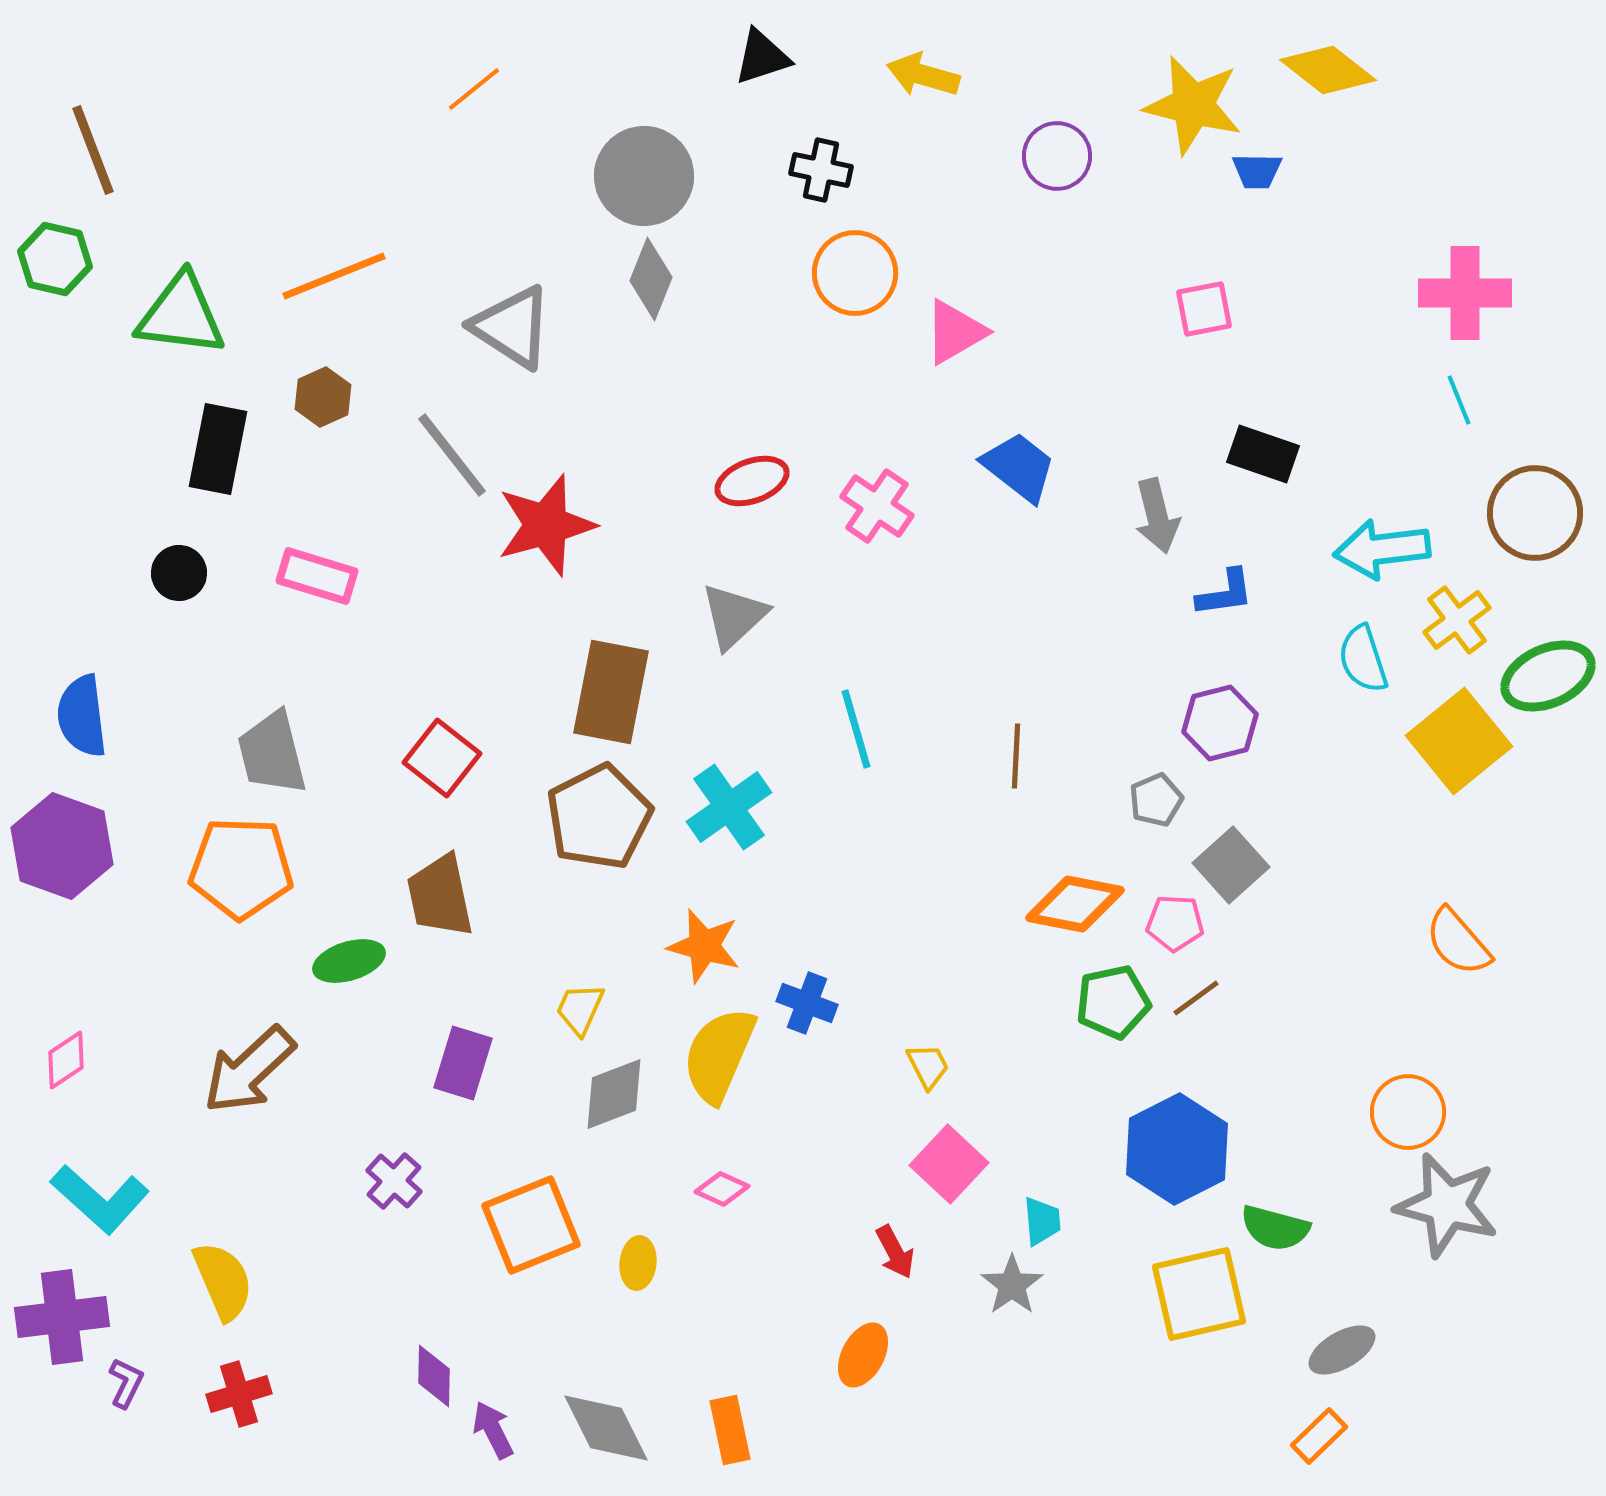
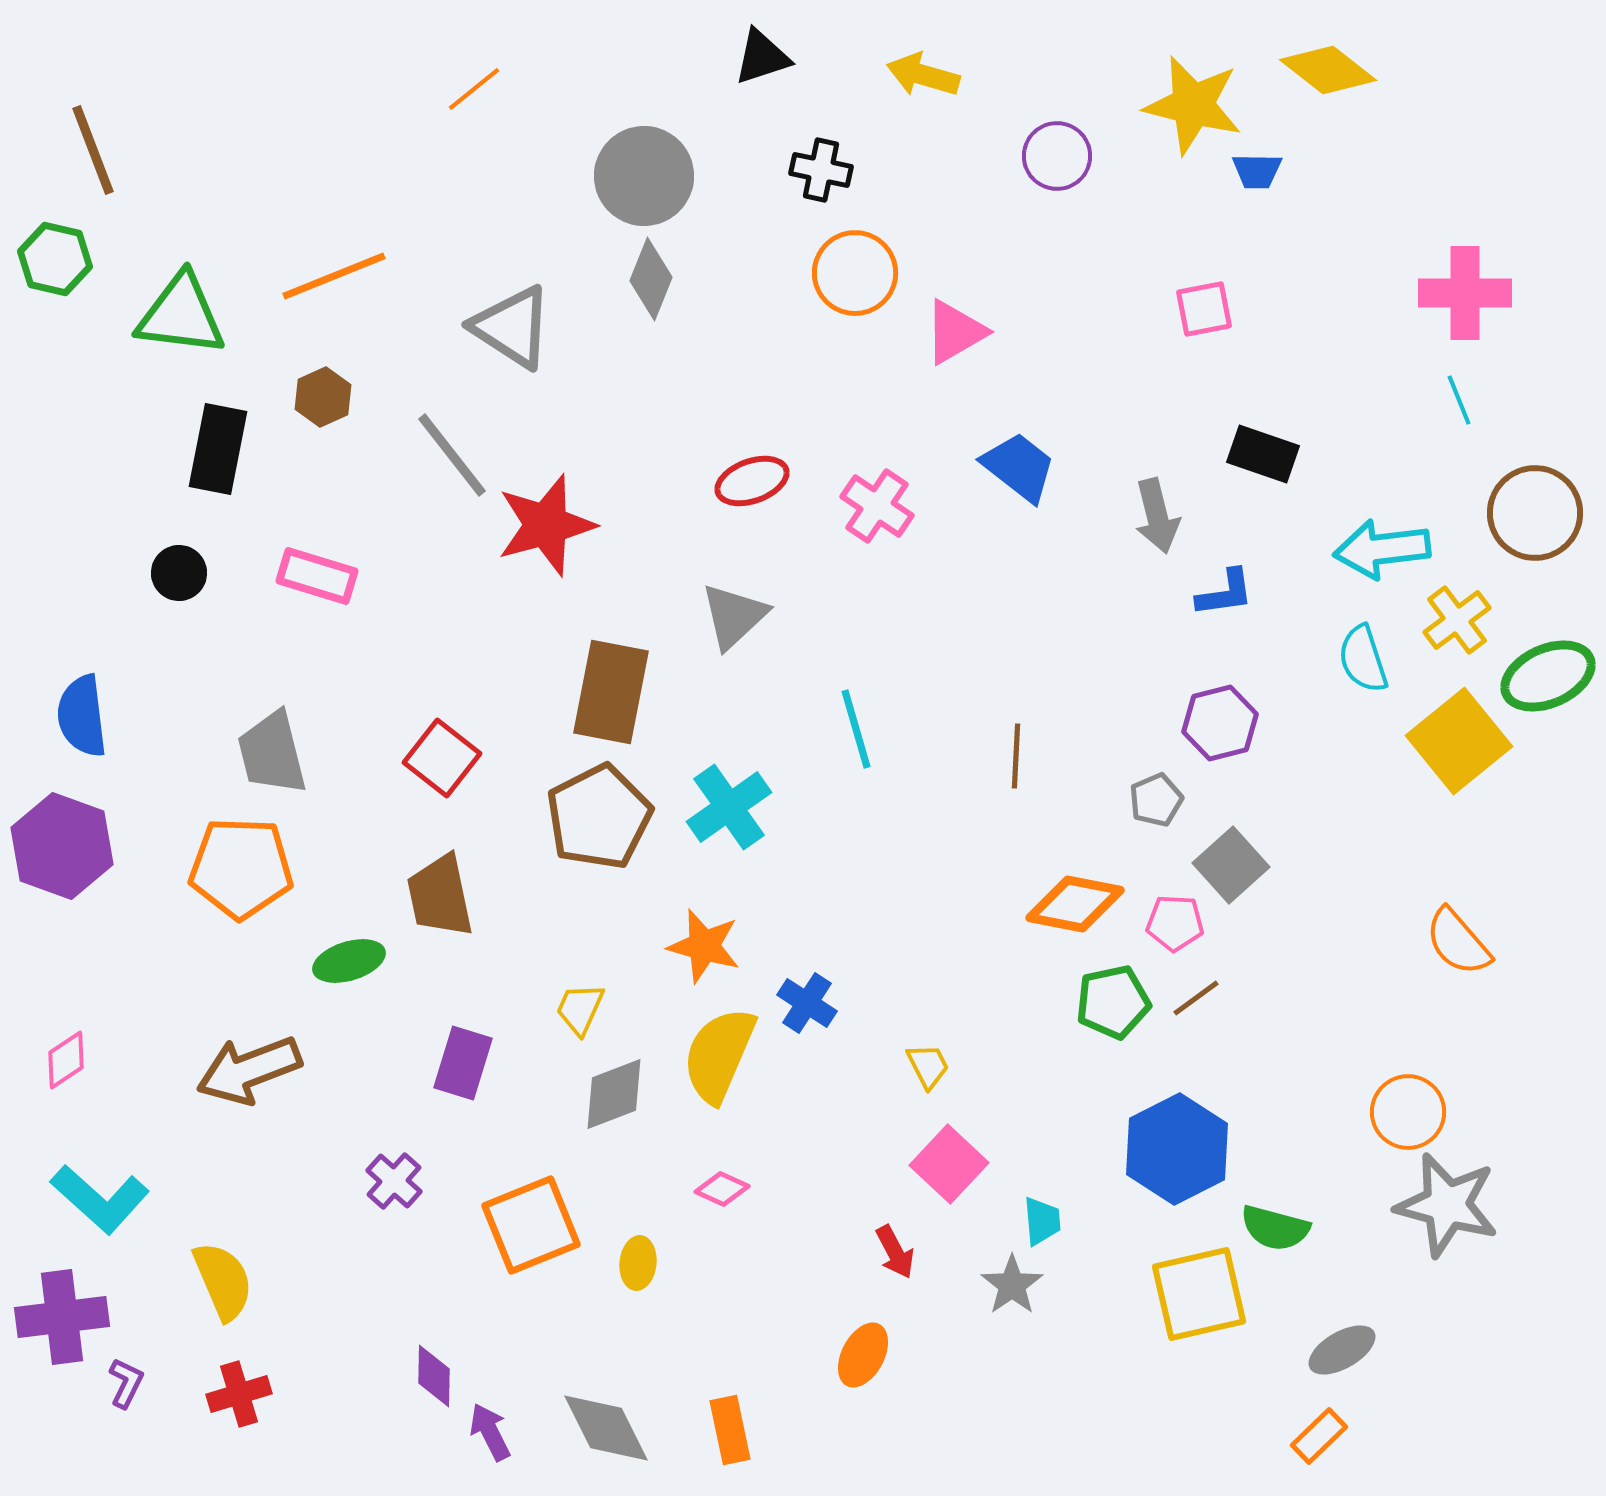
blue cross at (807, 1003): rotated 12 degrees clockwise
brown arrow at (249, 1070): rotated 22 degrees clockwise
purple arrow at (493, 1430): moved 3 px left, 2 px down
